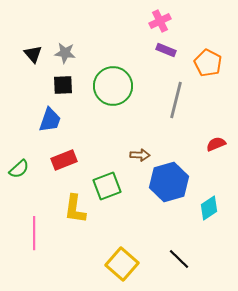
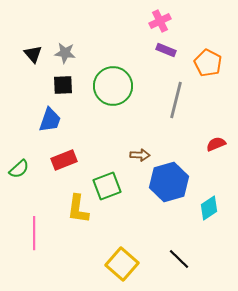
yellow L-shape: moved 3 px right
